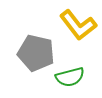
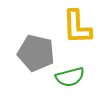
yellow L-shape: moved 1 px left, 2 px down; rotated 36 degrees clockwise
